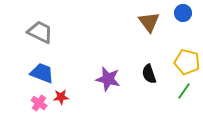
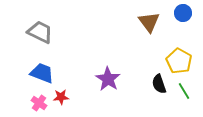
yellow pentagon: moved 8 px left, 1 px up; rotated 15 degrees clockwise
black semicircle: moved 10 px right, 10 px down
purple star: rotated 20 degrees clockwise
green line: rotated 66 degrees counterclockwise
